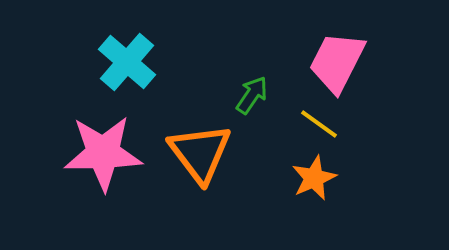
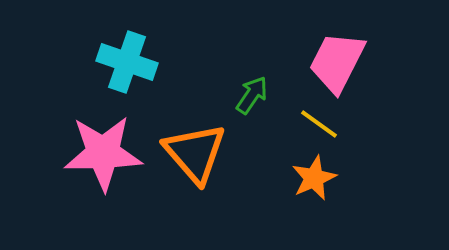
cyan cross: rotated 22 degrees counterclockwise
orange triangle: moved 5 px left; rotated 4 degrees counterclockwise
